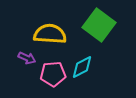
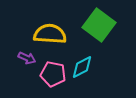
pink pentagon: rotated 15 degrees clockwise
